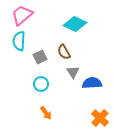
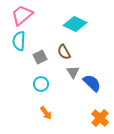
blue semicircle: rotated 48 degrees clockwise
